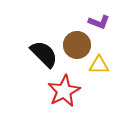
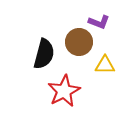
brown circle: moved 2 px right, 3 px up
black semicircle: rotated 60 degrees clockwise
yellow triangle: moved 6 px right
